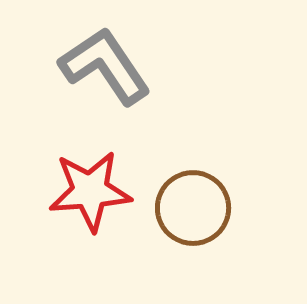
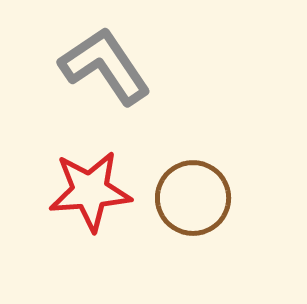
brown circle: moved 10 px up
